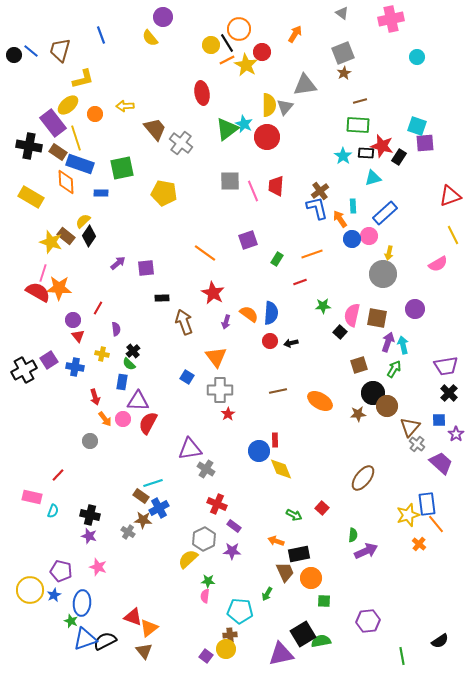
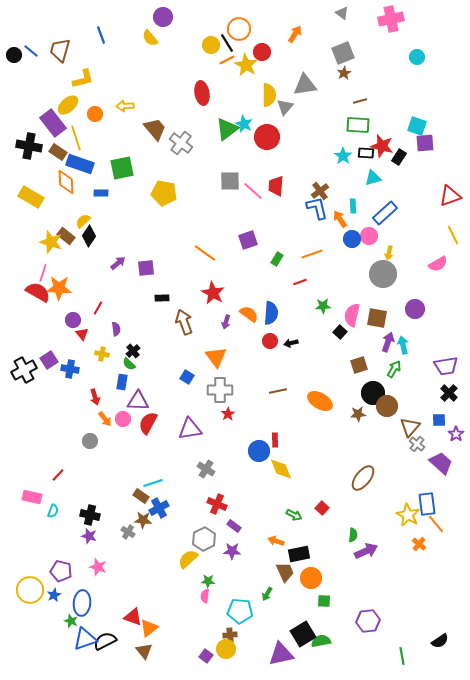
yellow semicircle at (269, 105): moved 10 px up
pink line at (253, 191): rotated 25 degrees counterclockwise
red triangle at (78, 336): moved 4 px right, 2 px up
blue cross at (75, 367): moved 5 px left, 2 px down
purple triangle at (190, 449): moved 20 px up
yellow star at (408, 515): rotated 25 degrees counterclockwise
